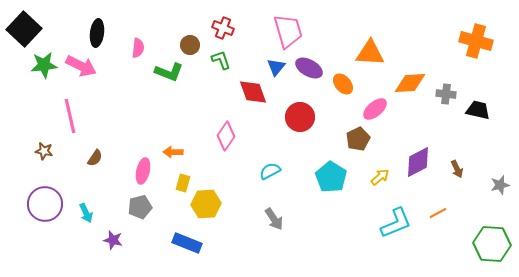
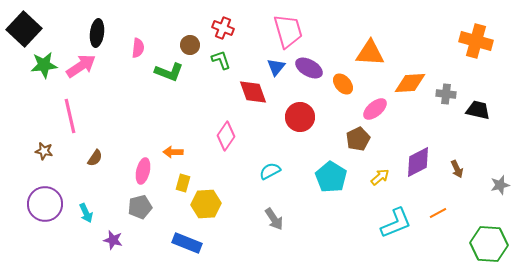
pink arrow at (81, 66): rotated 60 degrees counterclockwise
green hexagon at (492, 244): moved 3 px left
